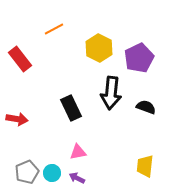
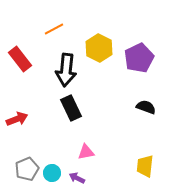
black arrow: moved 45 px left, 23 px up
red arrow: rotated 30 degrees counterclockwise
pink triangle: moved 8 px right
gray pentagon: moved 3 px up
